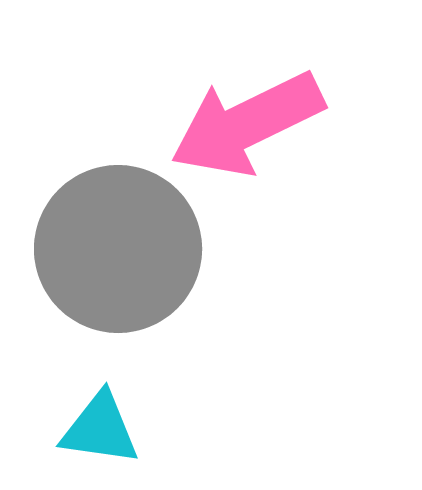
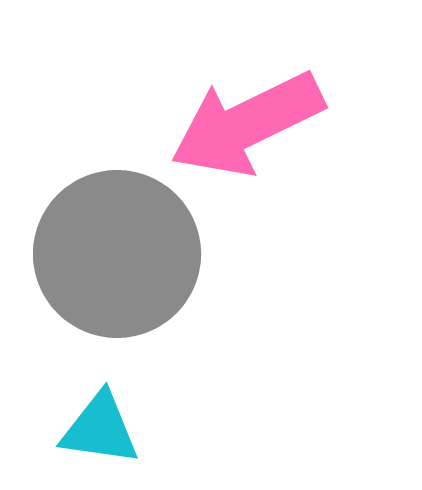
gray circle: moved 1 px left, 5 px down
